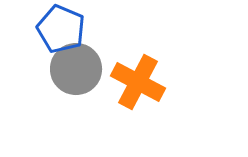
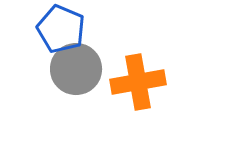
orange cross: rotated 38 degrees counterclockwise
